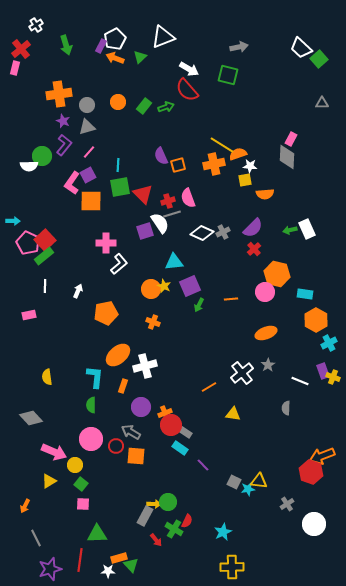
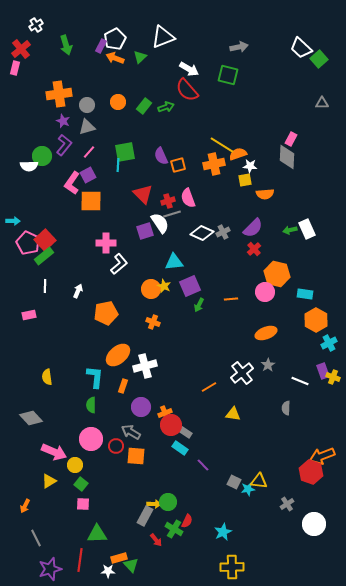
green square at (120, 187): moved 5 px right, 35 px up
